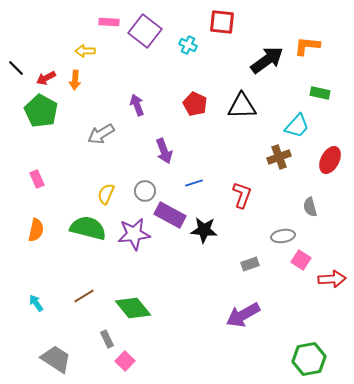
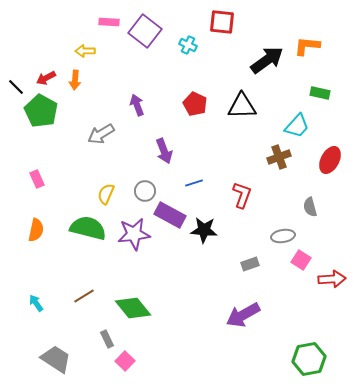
black line at (16, 68): moved 19 px down
